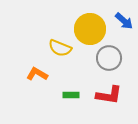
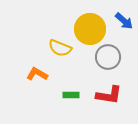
gray circle: moved 1 px left, 1 px up
